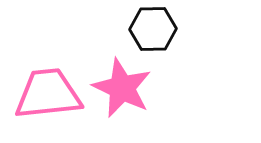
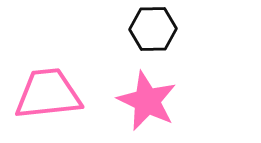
pink star: moved 25 px right, 13 px down
